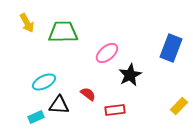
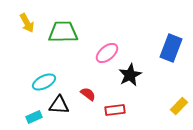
cyan rectangle: moved 2 px left
